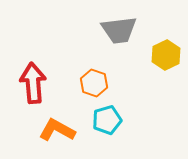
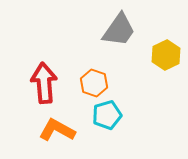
gray trapezoid: rotated 48 degrees counterclockwise
red arrow: moved 11 px right
cyan pentagon: moved 5 px up
